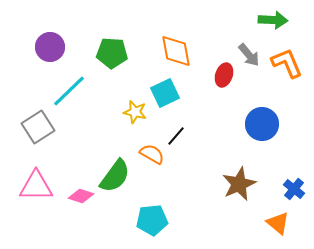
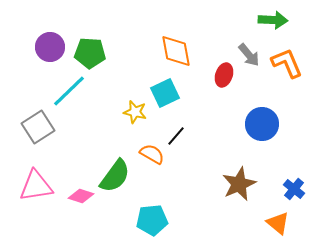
green pentagon: moved 22 px left
pink triangle: rotated 9 degrees counterclockwise
